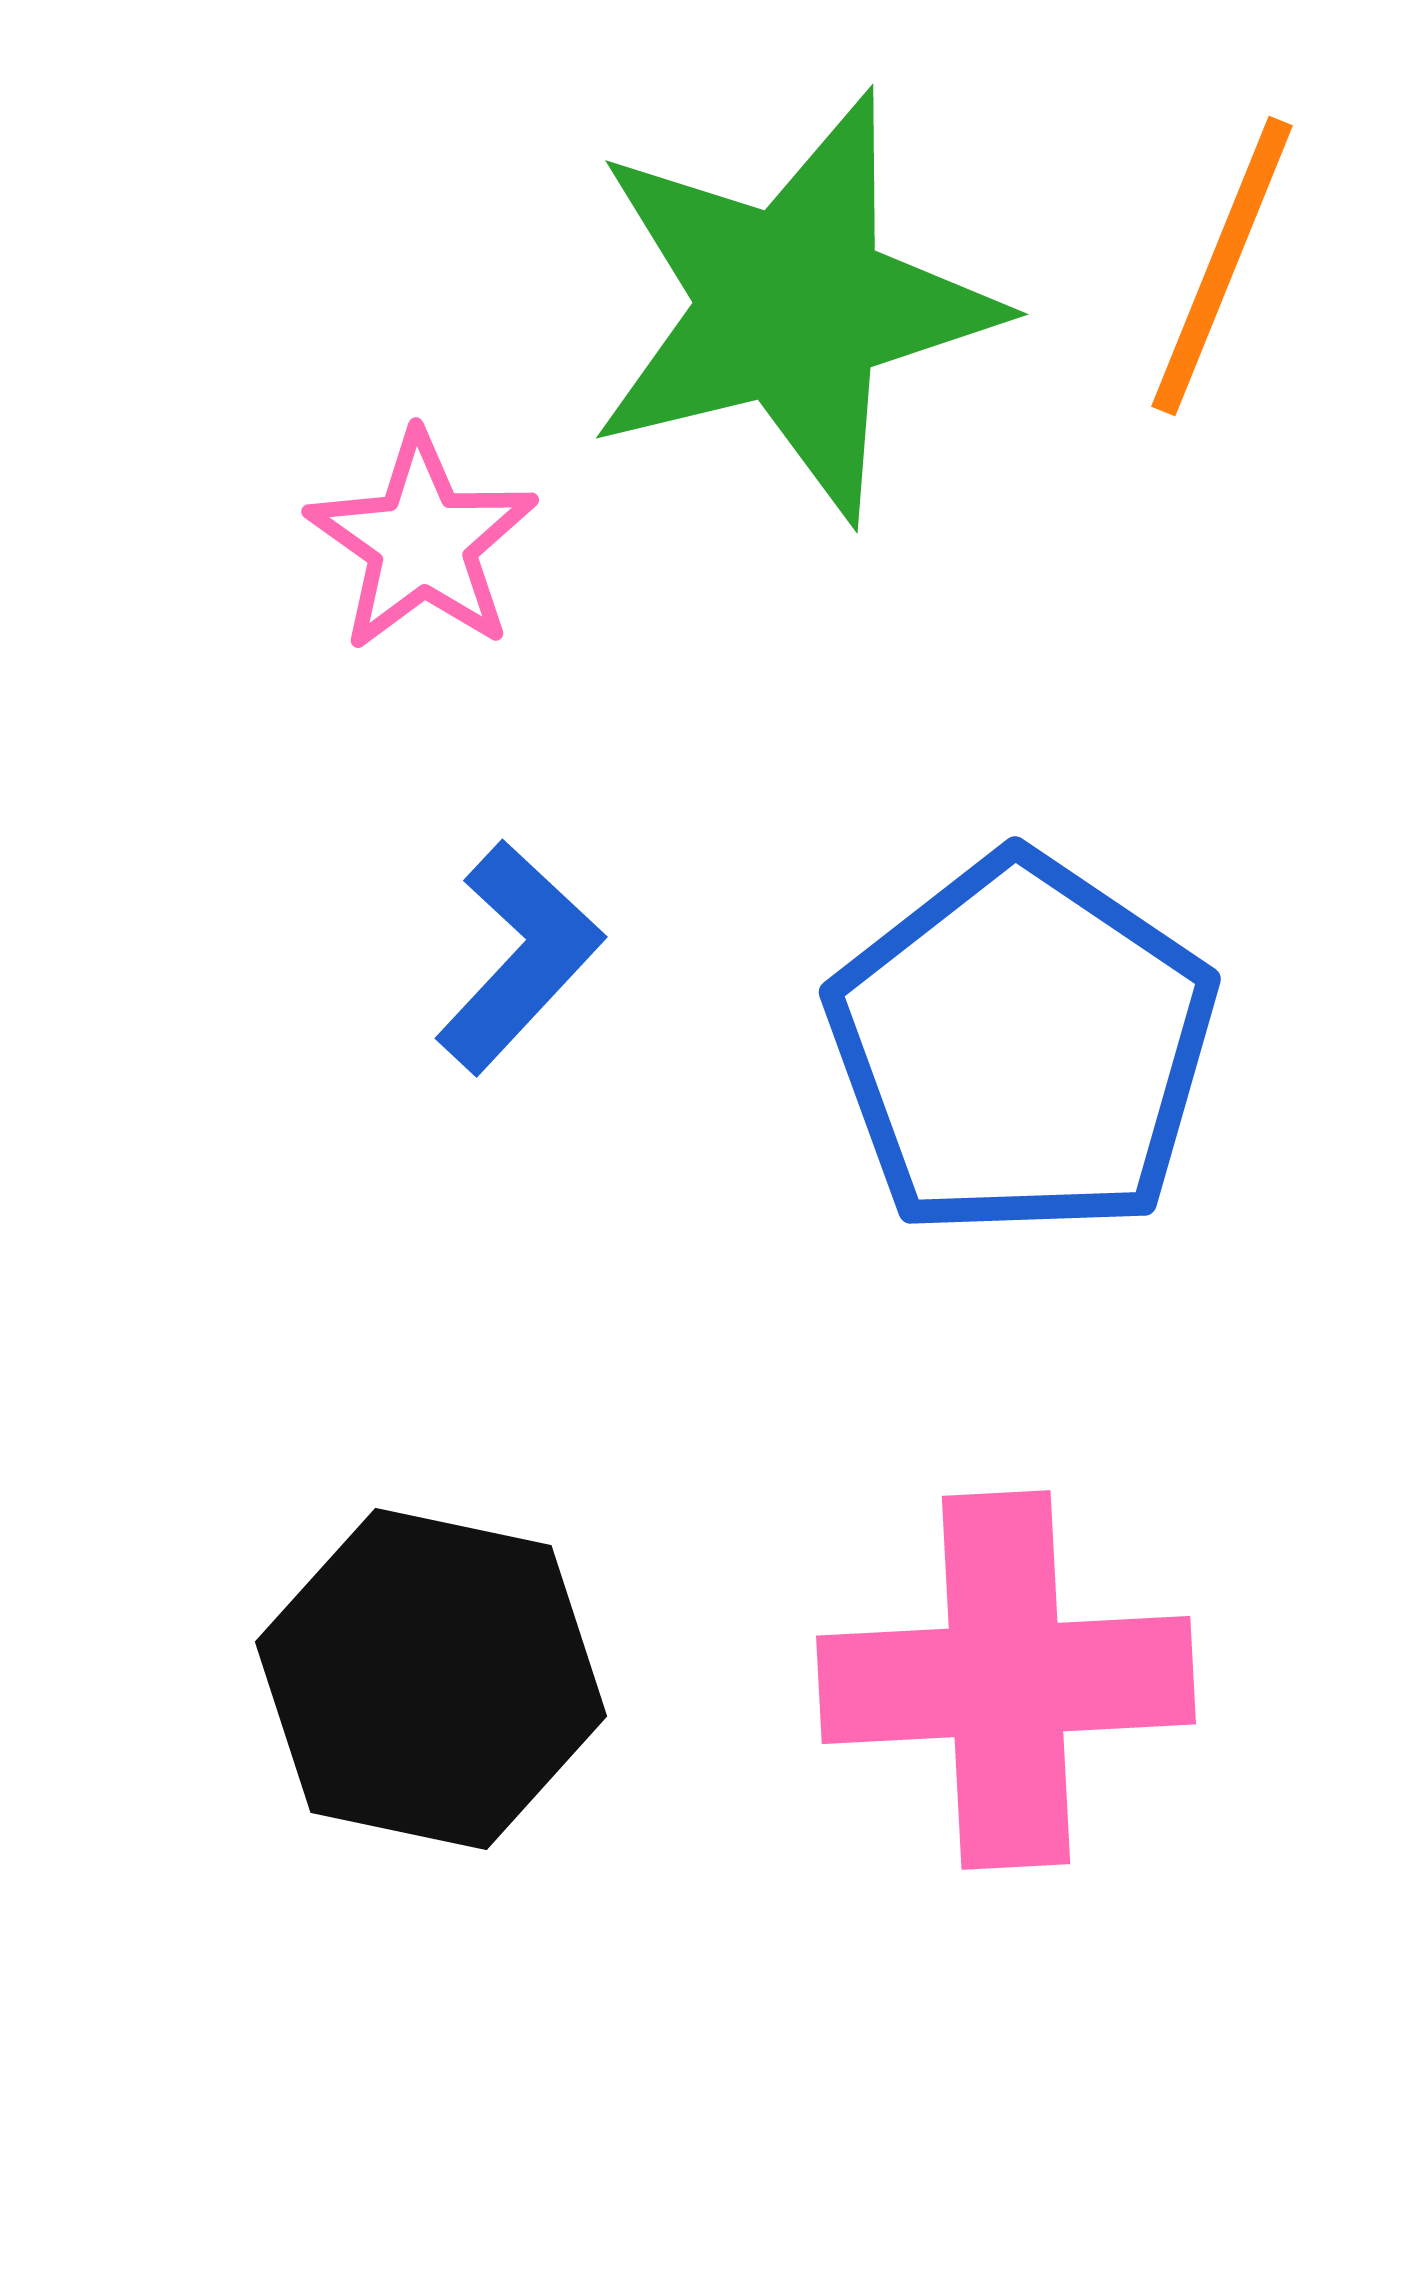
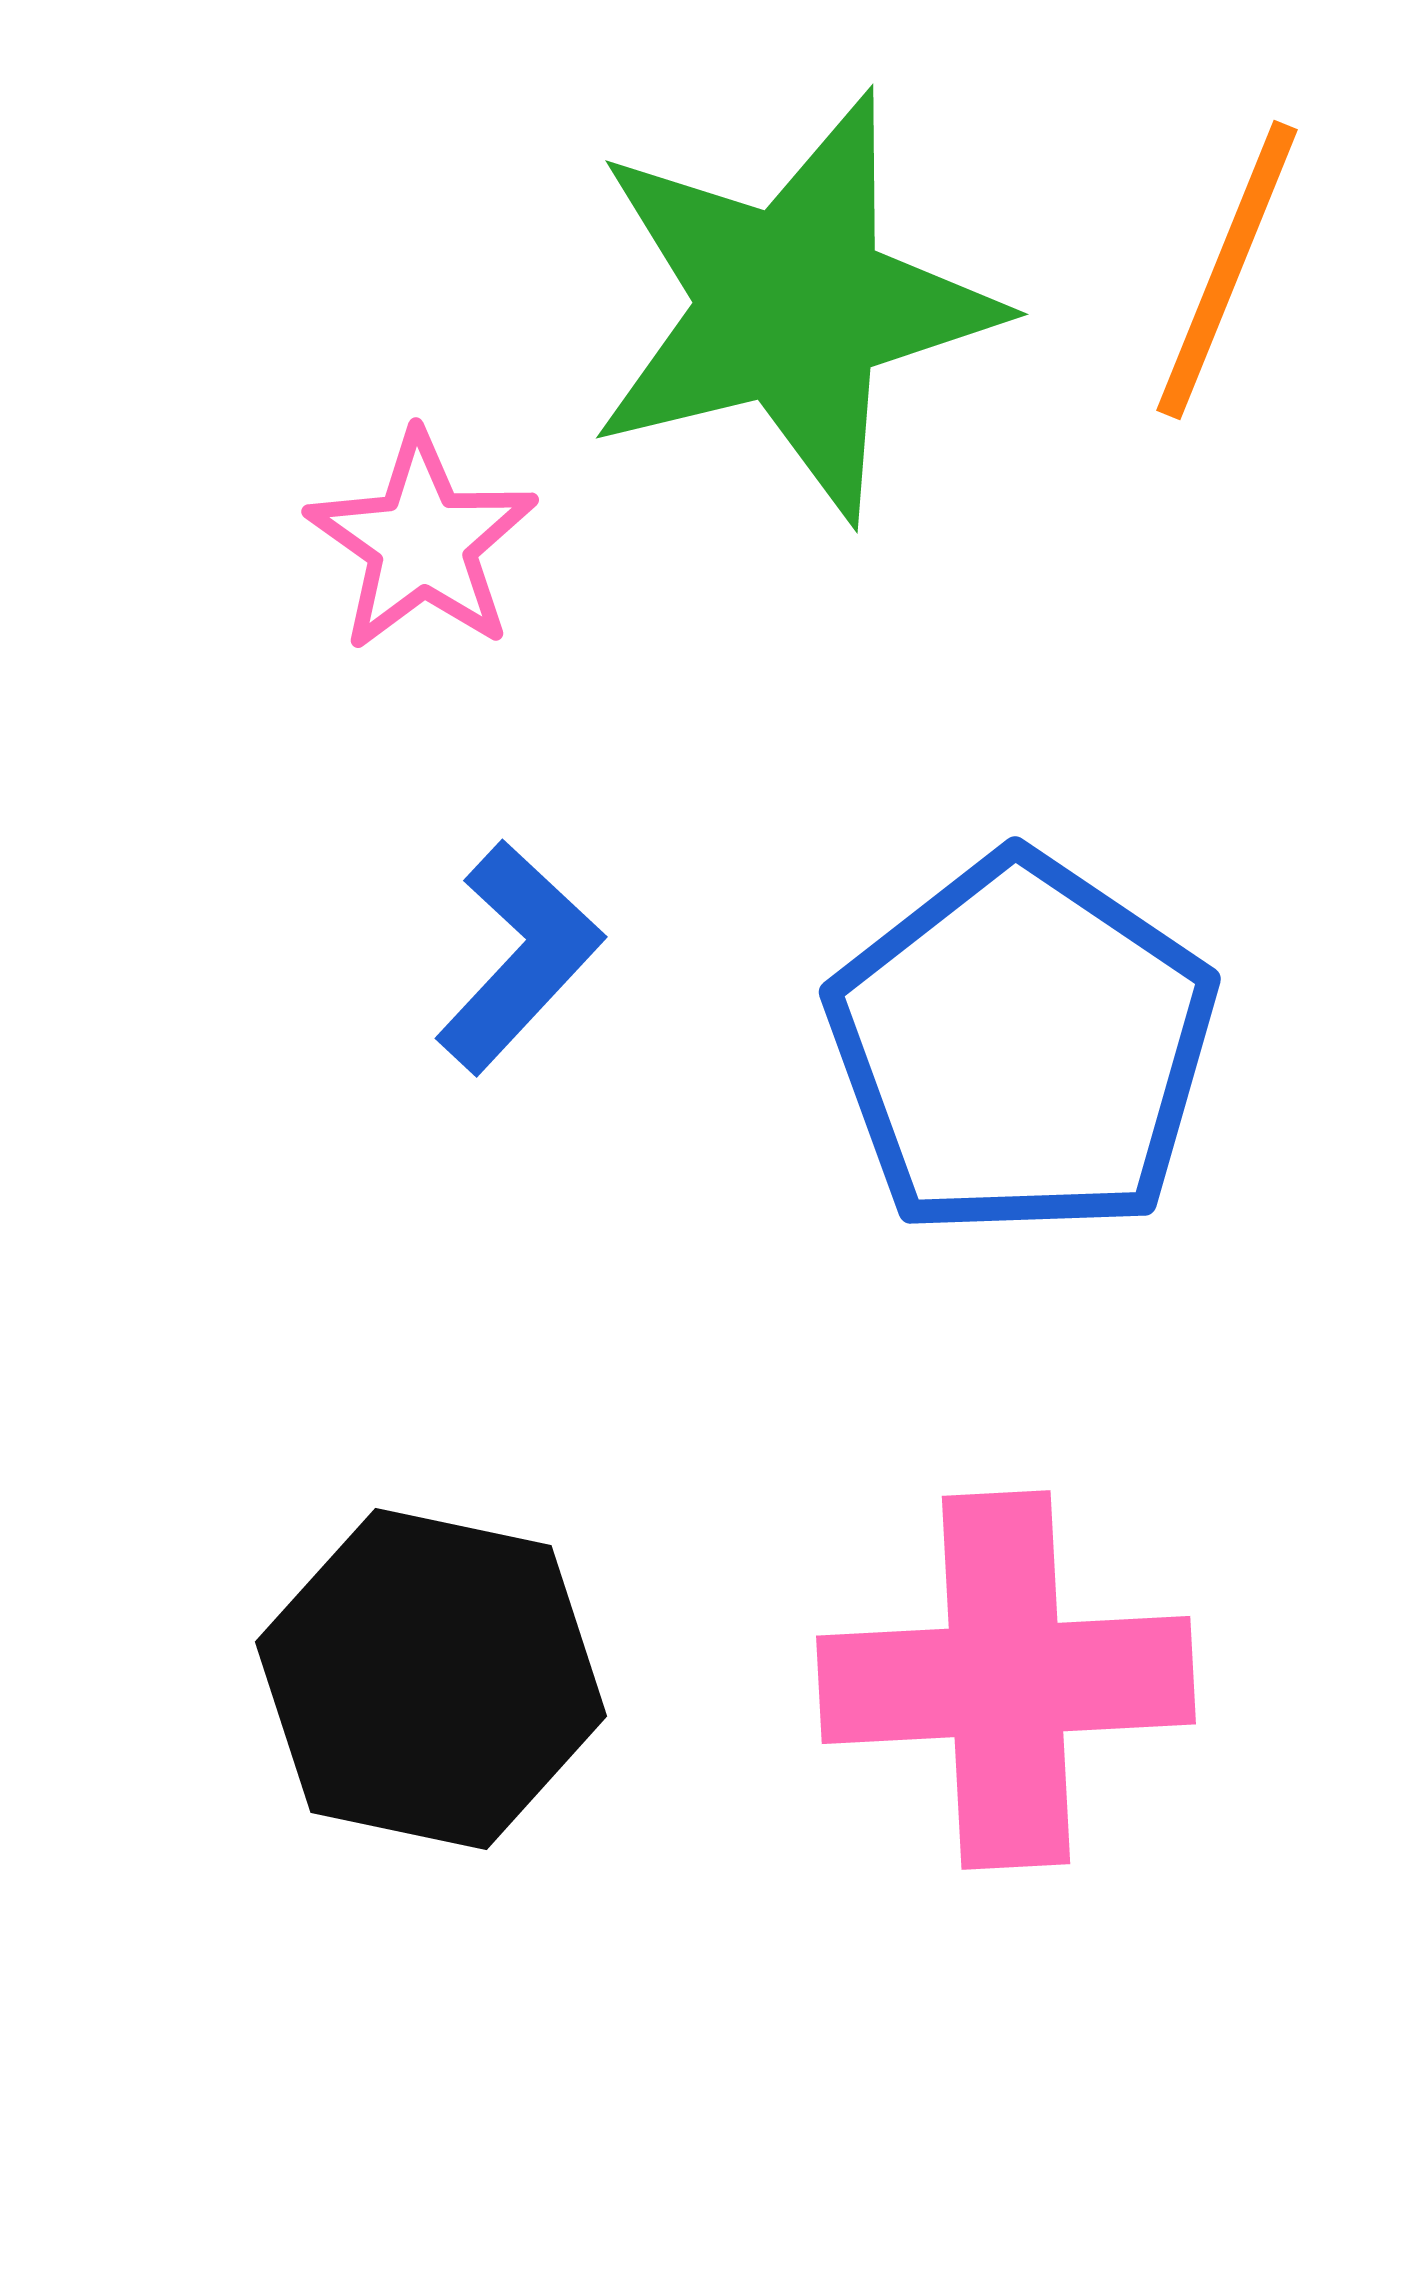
orange line: moved 5 px right, 4 px down
